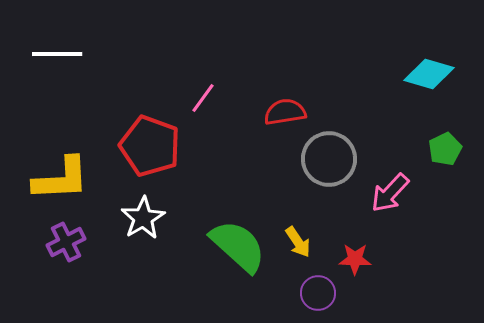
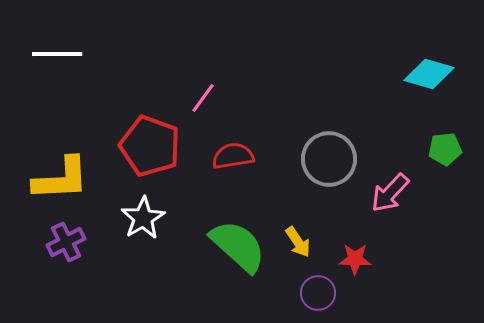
red semicircle: moved 52 px left, 44 px down
green pentagon: rotated 20 degrees clockwise
